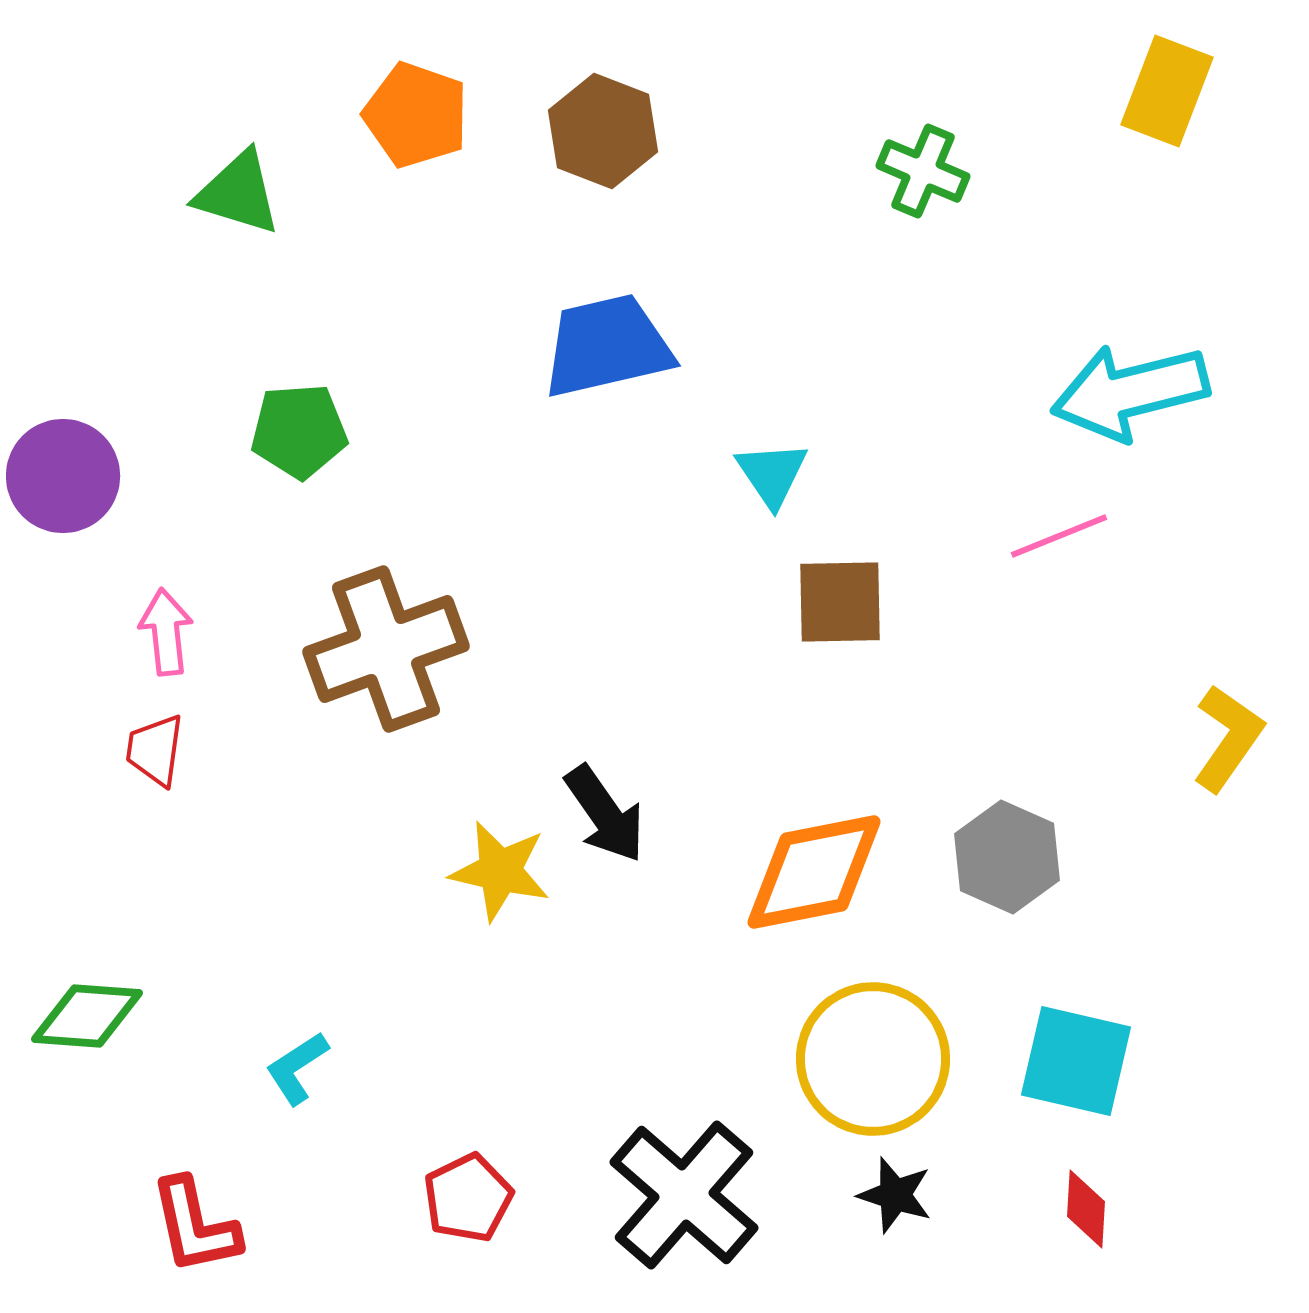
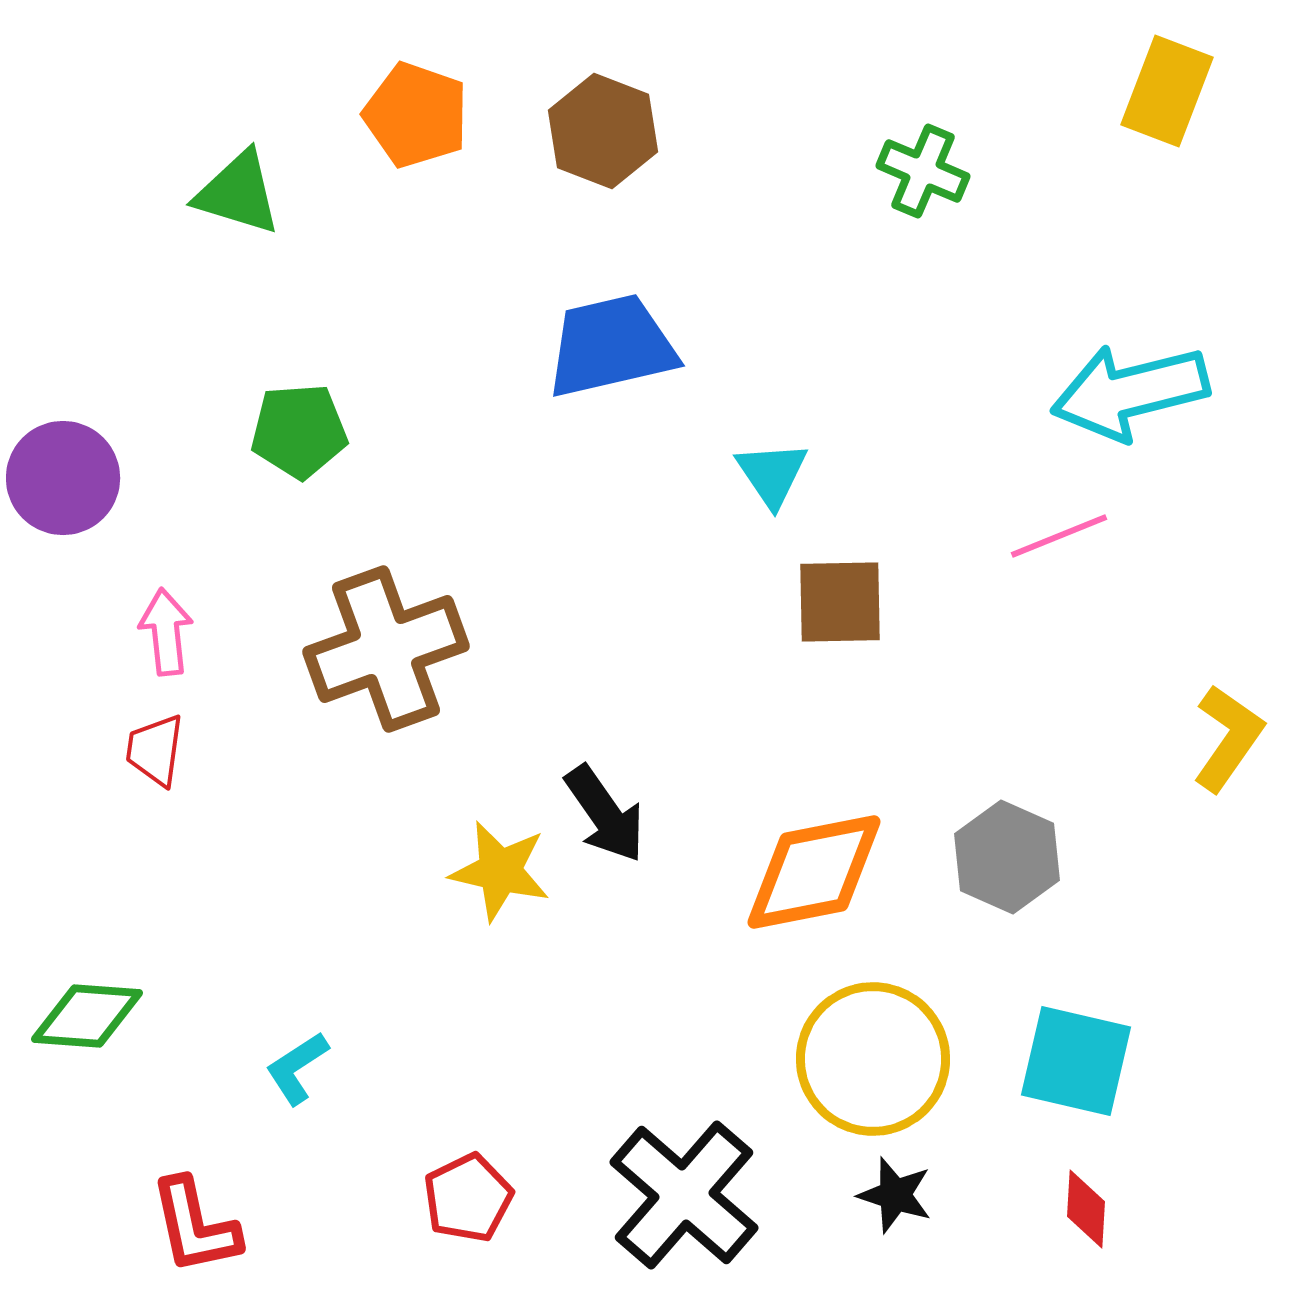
blue trapezoid: moved 4 px right
purple circle: moved 2 px down
